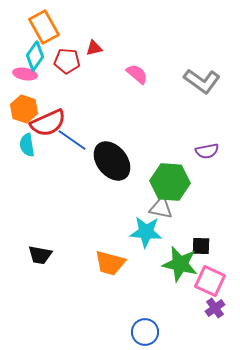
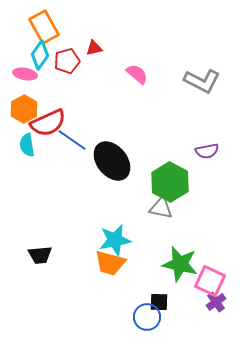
cyan diamond: moved 5 px right, 1 px up
red pentagon: rotated 20 degrees counterclockwise
gray L-shape: rotated 9 degrees counterclockwise
orange hexagon: rotated 12 degrees clockwise
green hexagon: rotated 24 degrees clockwise
cyan star: moved 31 px left, 8 px down; rotated 16 degrees counterclockwise
black square: moved 42 px left, 56 px down
black trapezoid: rotated 15 degrees counterclockwise
purple cross: moved 1 px right, 6 px up
blue circle: moved 2 px right, 15 px up
